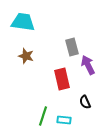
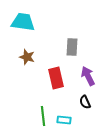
gray rectangle: rotated 18 degrees clockwise
brown star: moved 1 px right, 1 px down
purple arrow: moved 11 px down
red rectangle: moved 6 px left, 1 px up
green line: rotated 24 degrees counterclockwise
